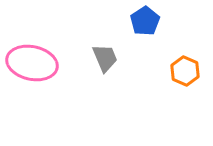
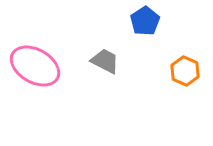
gray trapezoid: moved 3 px down; rotated 40 degrees counterclockwise
pink ellipse: moved 3 px right, 3 px down; rotated 18 degrees clockwise
